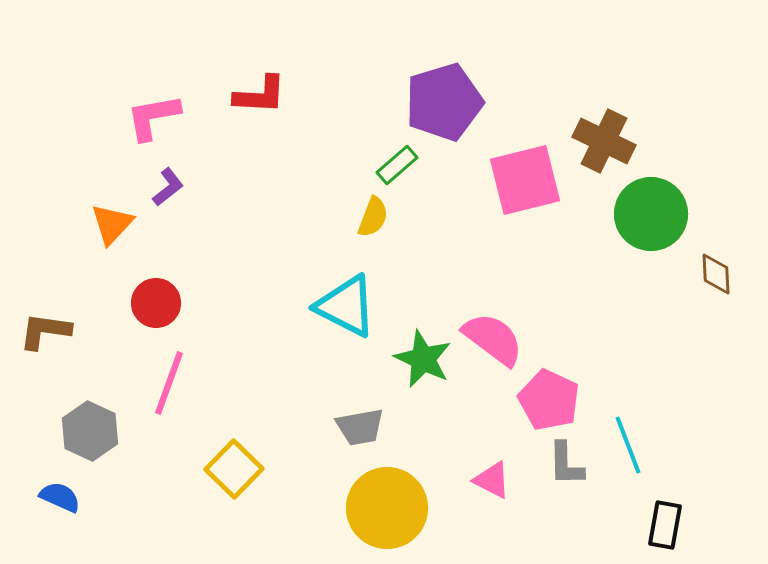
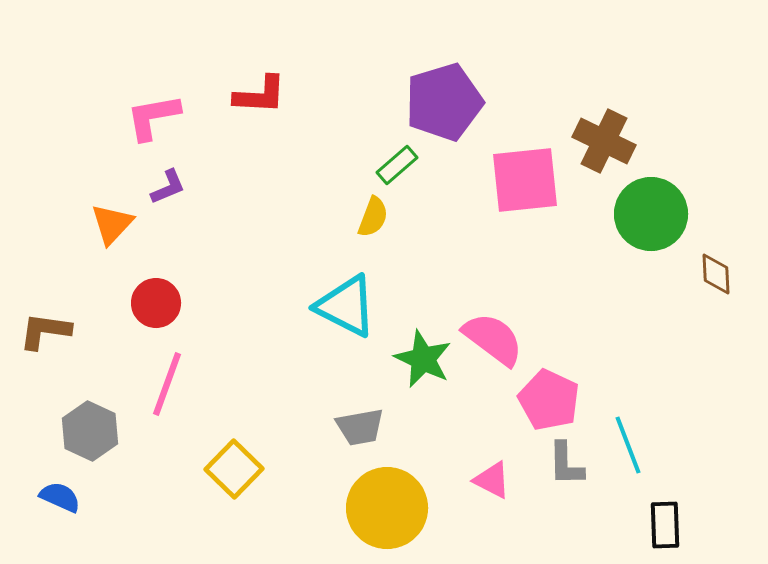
pink square: rotated 8 degrees clockwise
purple L-shape: rotated 15 degrees clockwise
pink line: moved 2 px left, 1 px down
black rectangle: rotated 12 degrees counterclockwise
